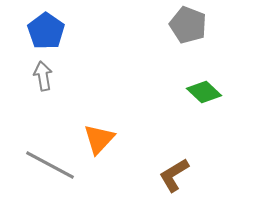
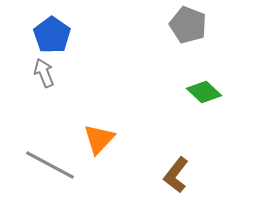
blue pentagon: moved 6 px right, 4 px down
gray arrow: moved 1 px right, 3 px up; rotated 12 degrees counterclockwise
brown L-shape: moved 2 px right; rotated 21 degrees counterclockwise
